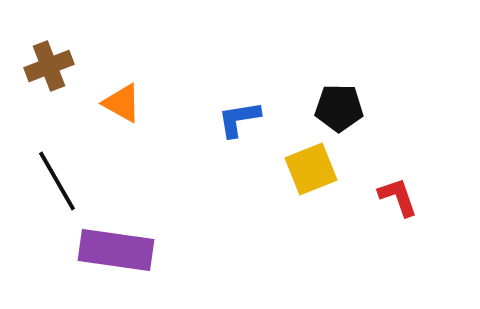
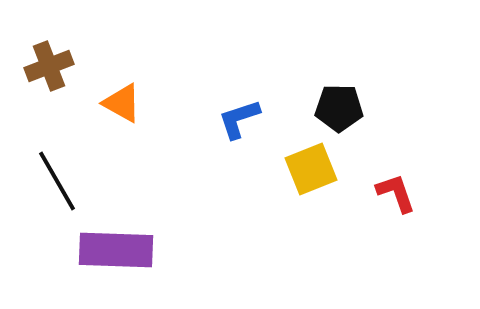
blue L-shape: rotated 9 degrees counterclockwise
red L-shape: moved 2 px left, 4 px up
purple rectangle: rotated 6 degrees counterclockwise
